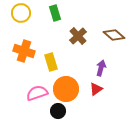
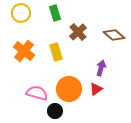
brown cross: moved 4 px up
orange cross: rotated 20 degrees clockwise
yellow rectangle: moved 5 px right, 10 px up
orange circle: moved 3 px right
pink semicircle: rotated 35 degrees clockwise
black circle: moved 3 px left
